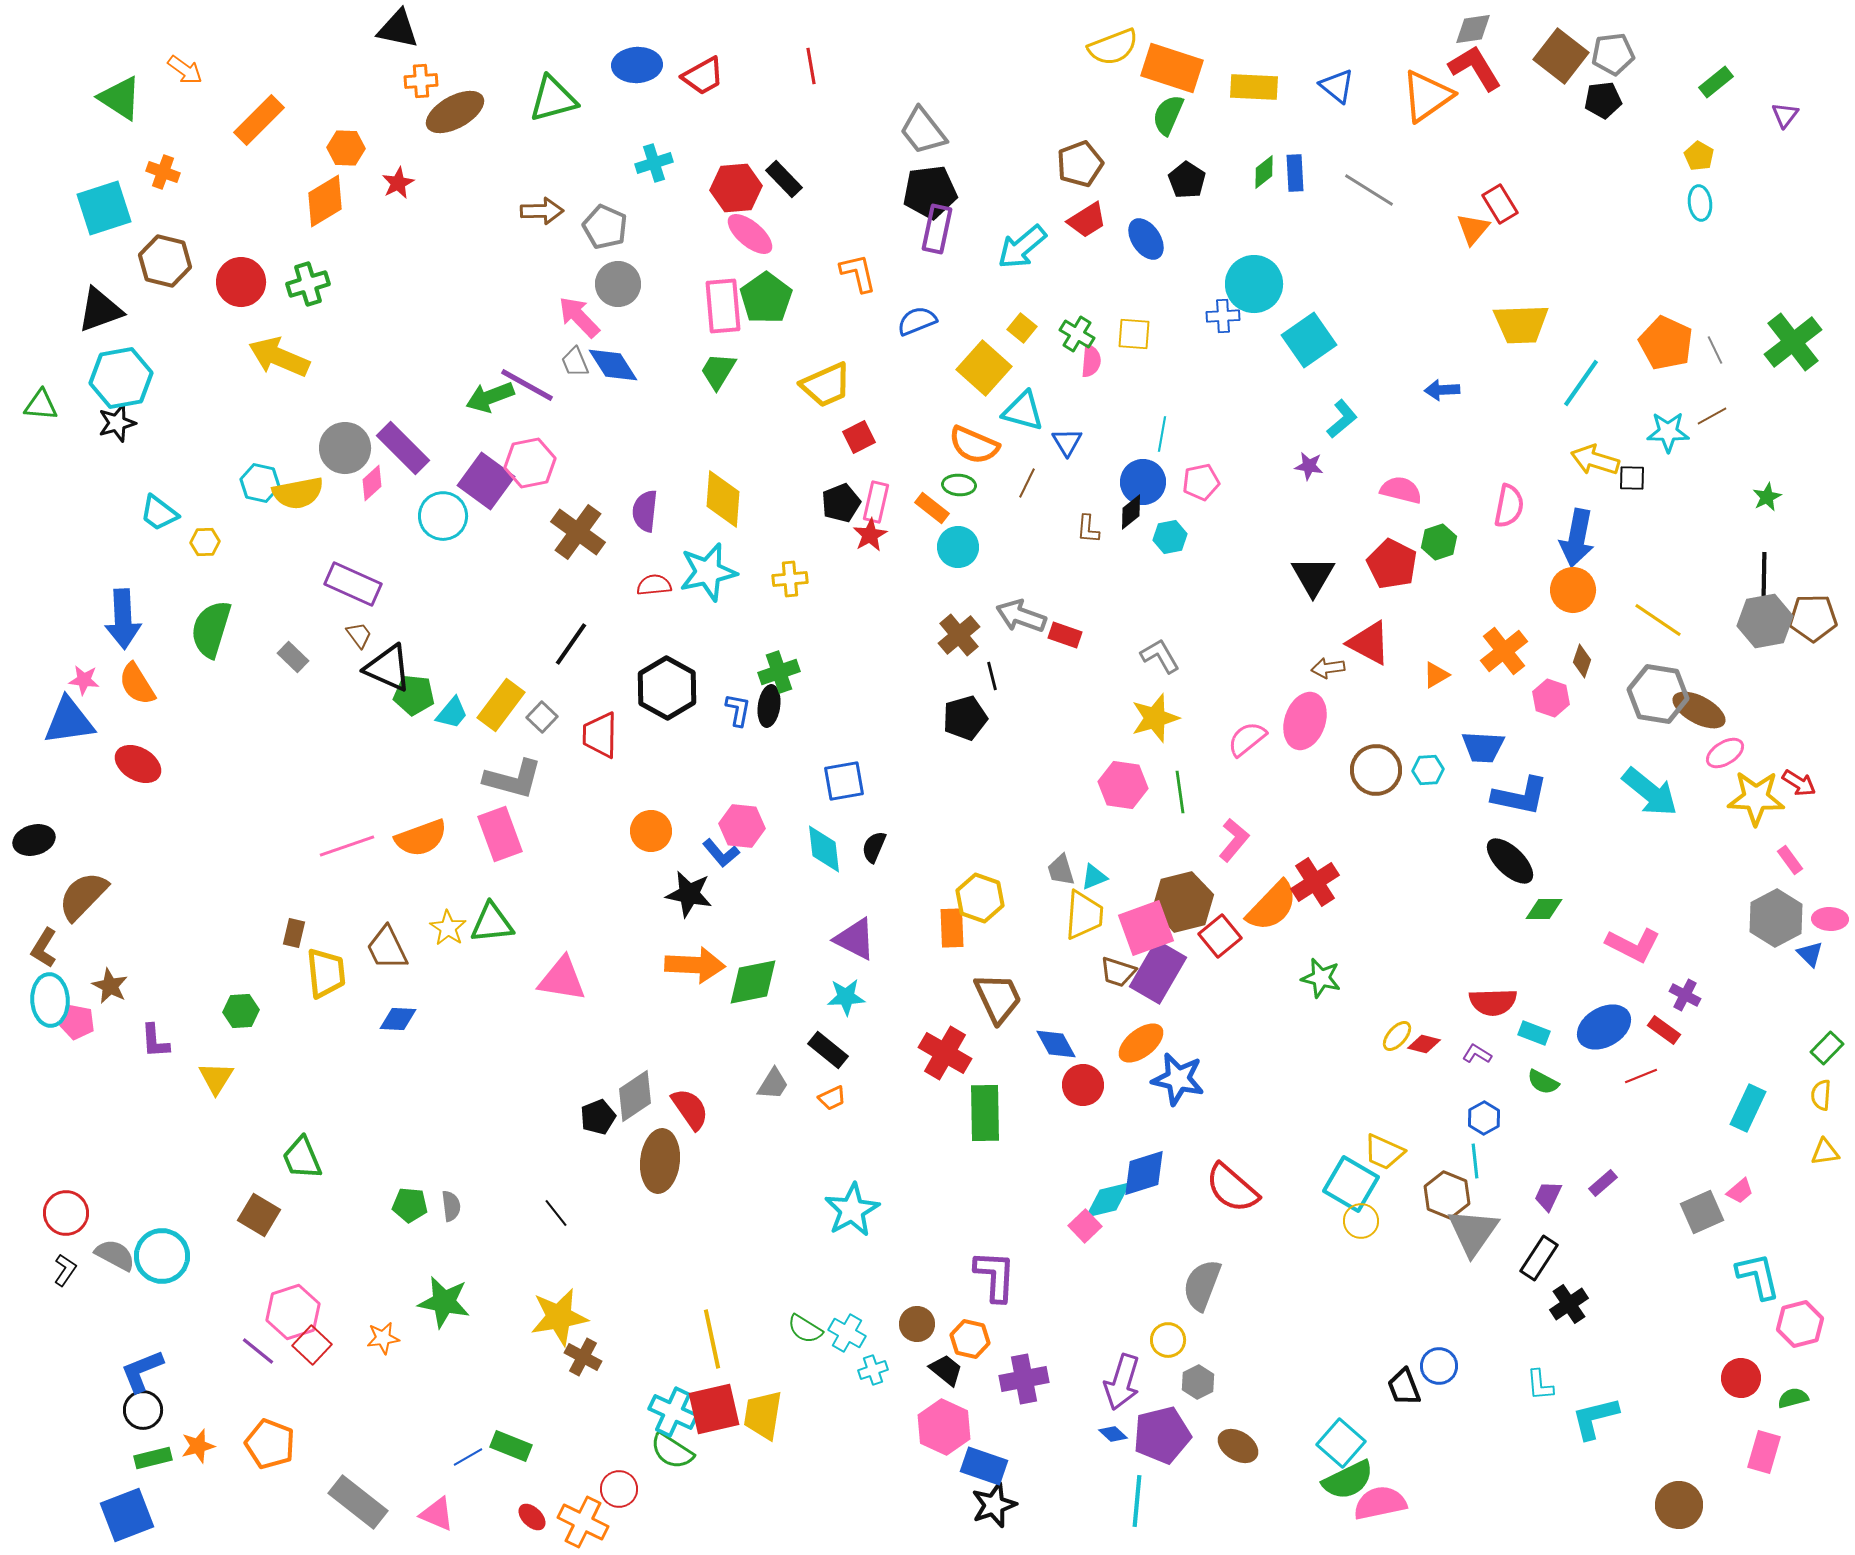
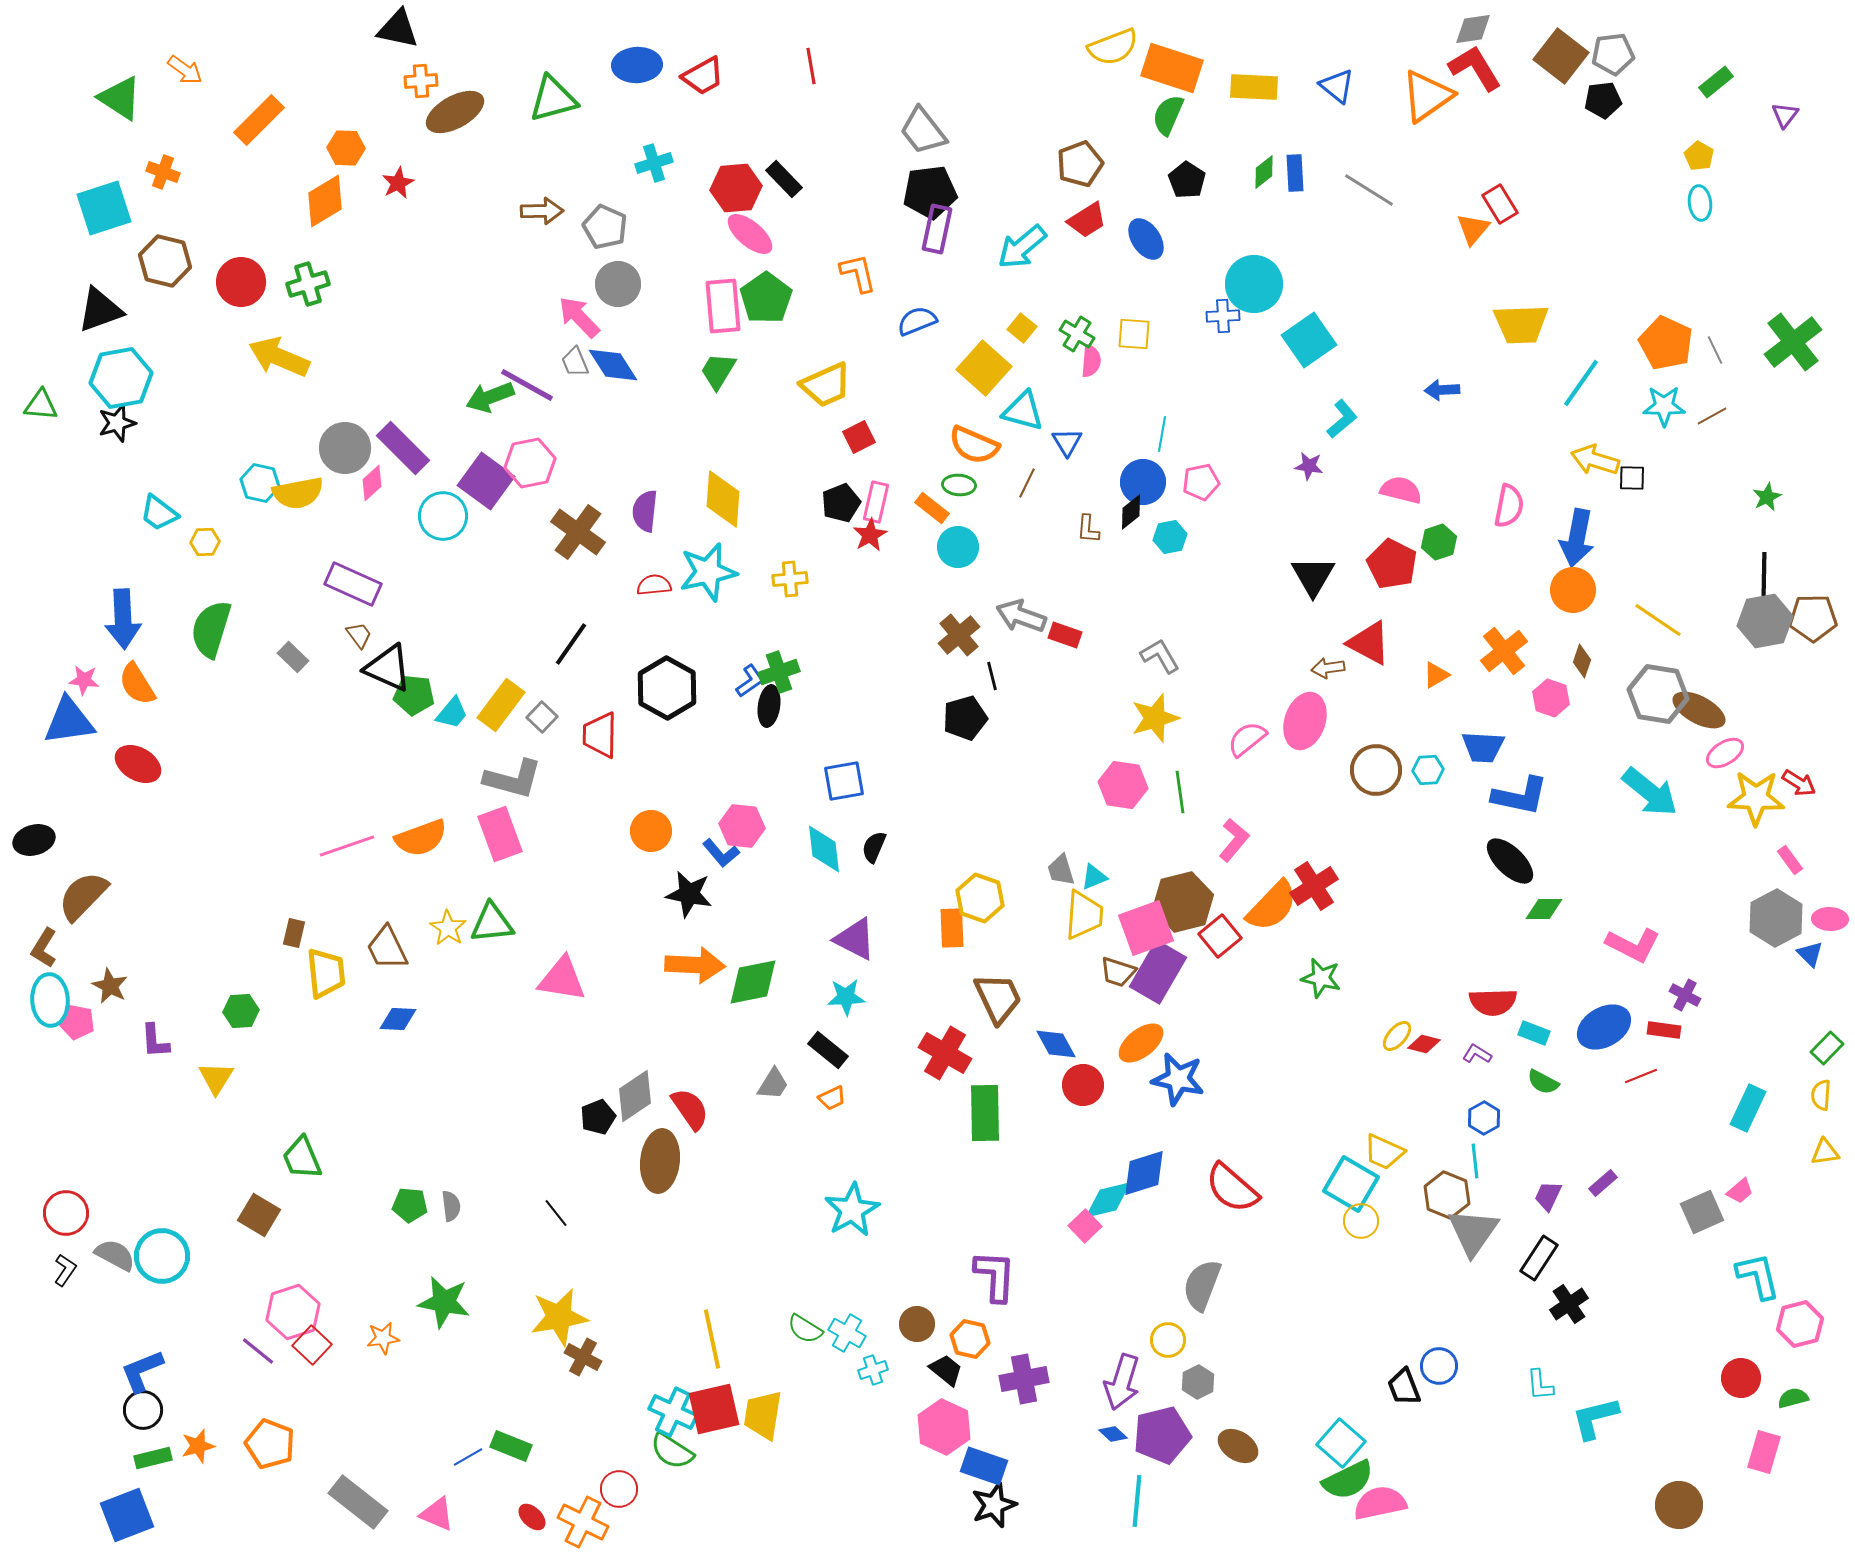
cyan star at (1668, 432): moved 4 px left, 26 px up
blue L-shape at (738, 710): moved 12 px right, 29 px up; rotated 44 degrees clockwise
red cross at (1315, 882): moved 1 px left, 4 px down
red rectangle at (1664, 1030): rotated 28 degrees counterclockwise
